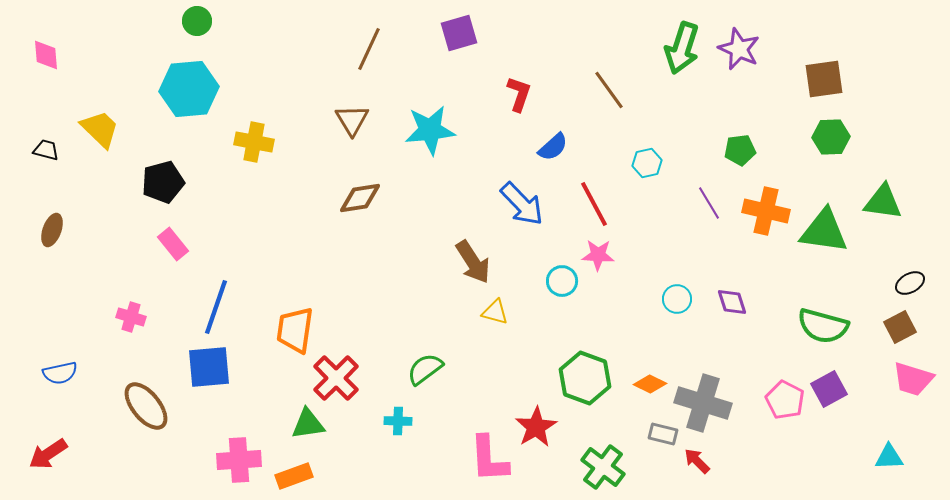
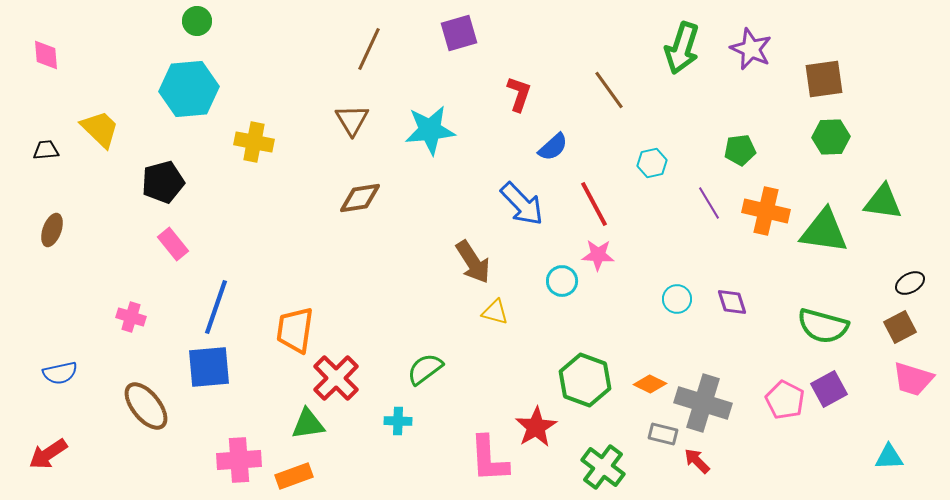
purple star at (739, 49): moved 12 px right
black trapezoid at (46, 150): rotated 20 degrees counterclockwise
cyan hexagon at (647, 163): moved 5 px right
green hexagon at (585, 378): moved 2 px down
